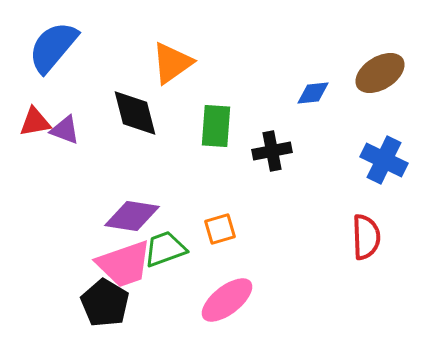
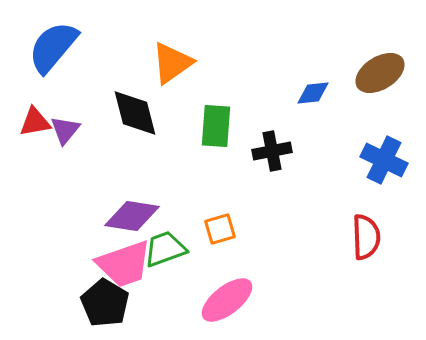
purple triangle: rotated 48 degrees clockwise
